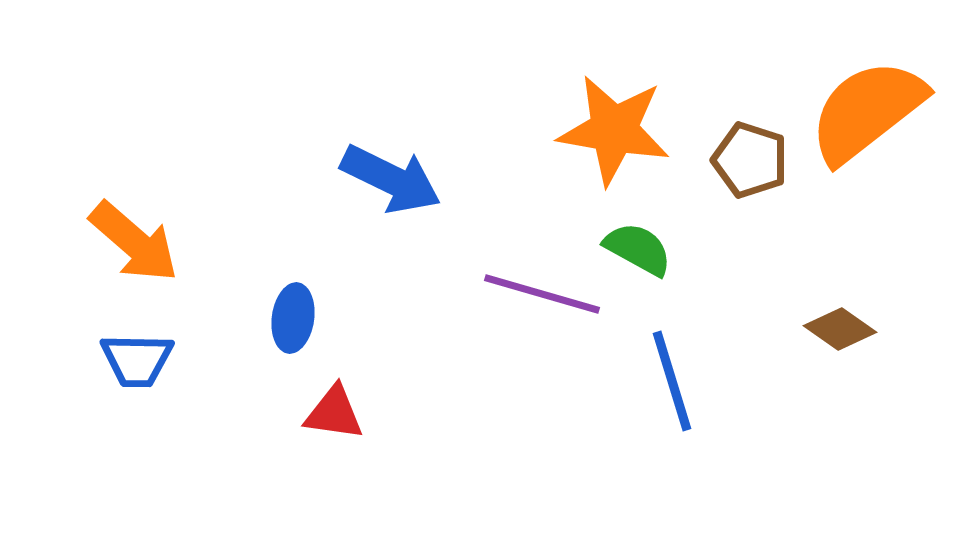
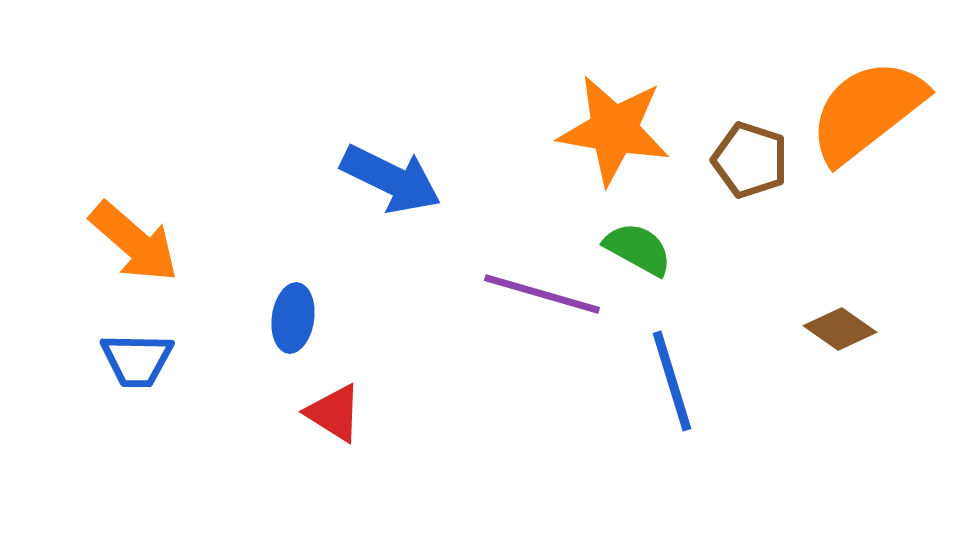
red triangle: rotated 24 degrees clockwise
